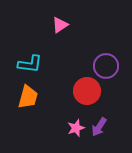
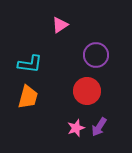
purple circle: moved 10 px left, 11 px up
